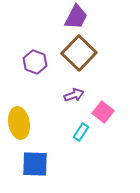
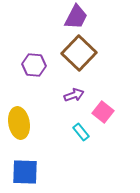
purple hexagon: moved 1 px left, 3 px down; rotated 15 degrees counterclockwise
cyan rectangle: rotated 72 degrees counterclockwise
blue square: moved 10 px left, 8 px down
